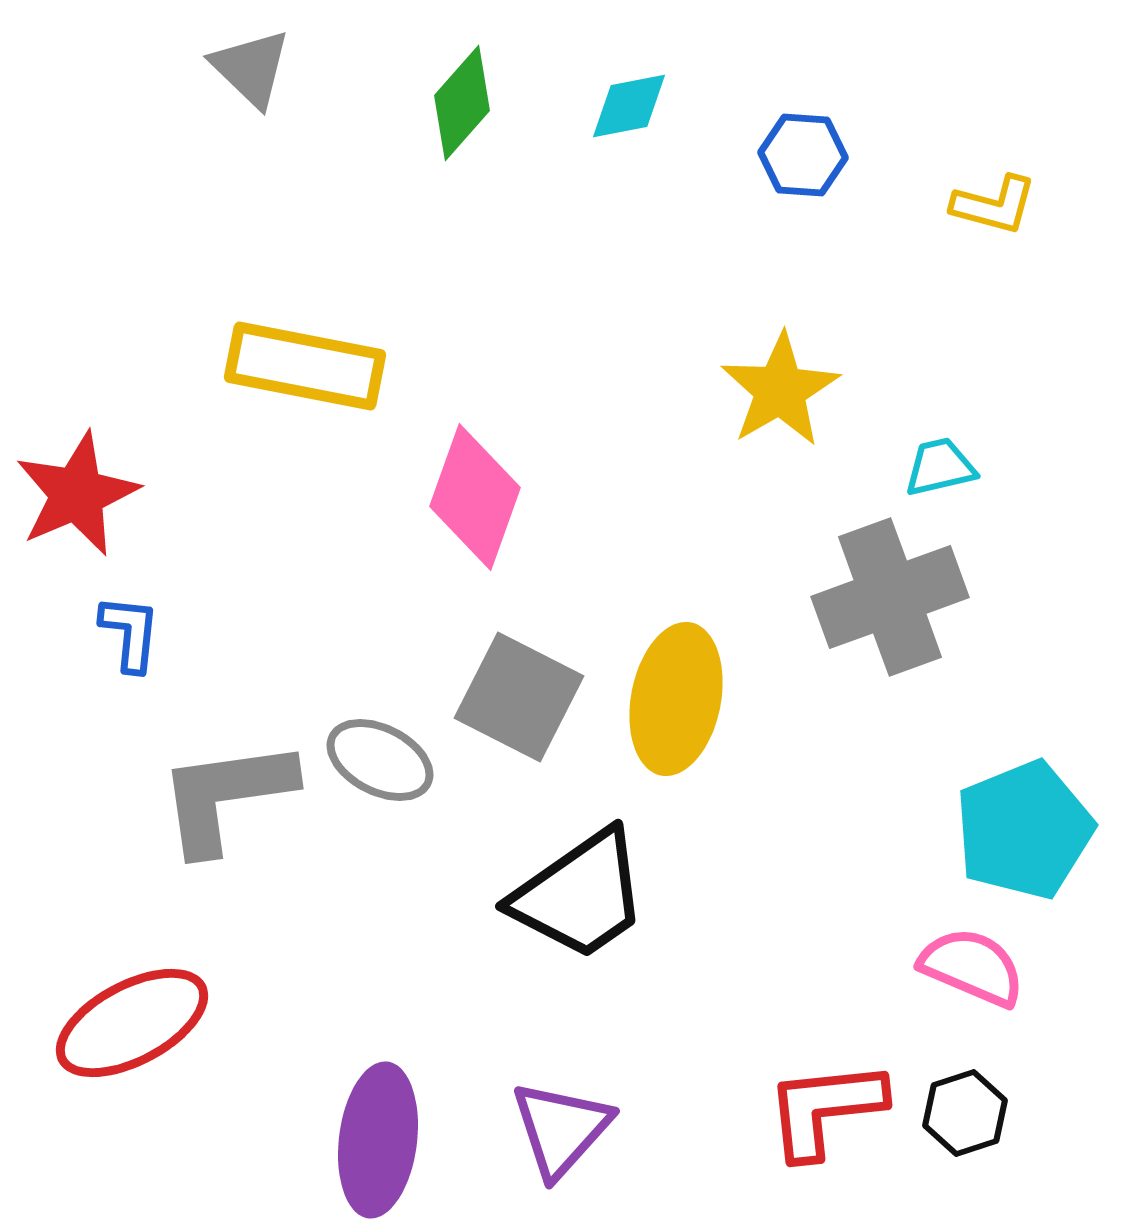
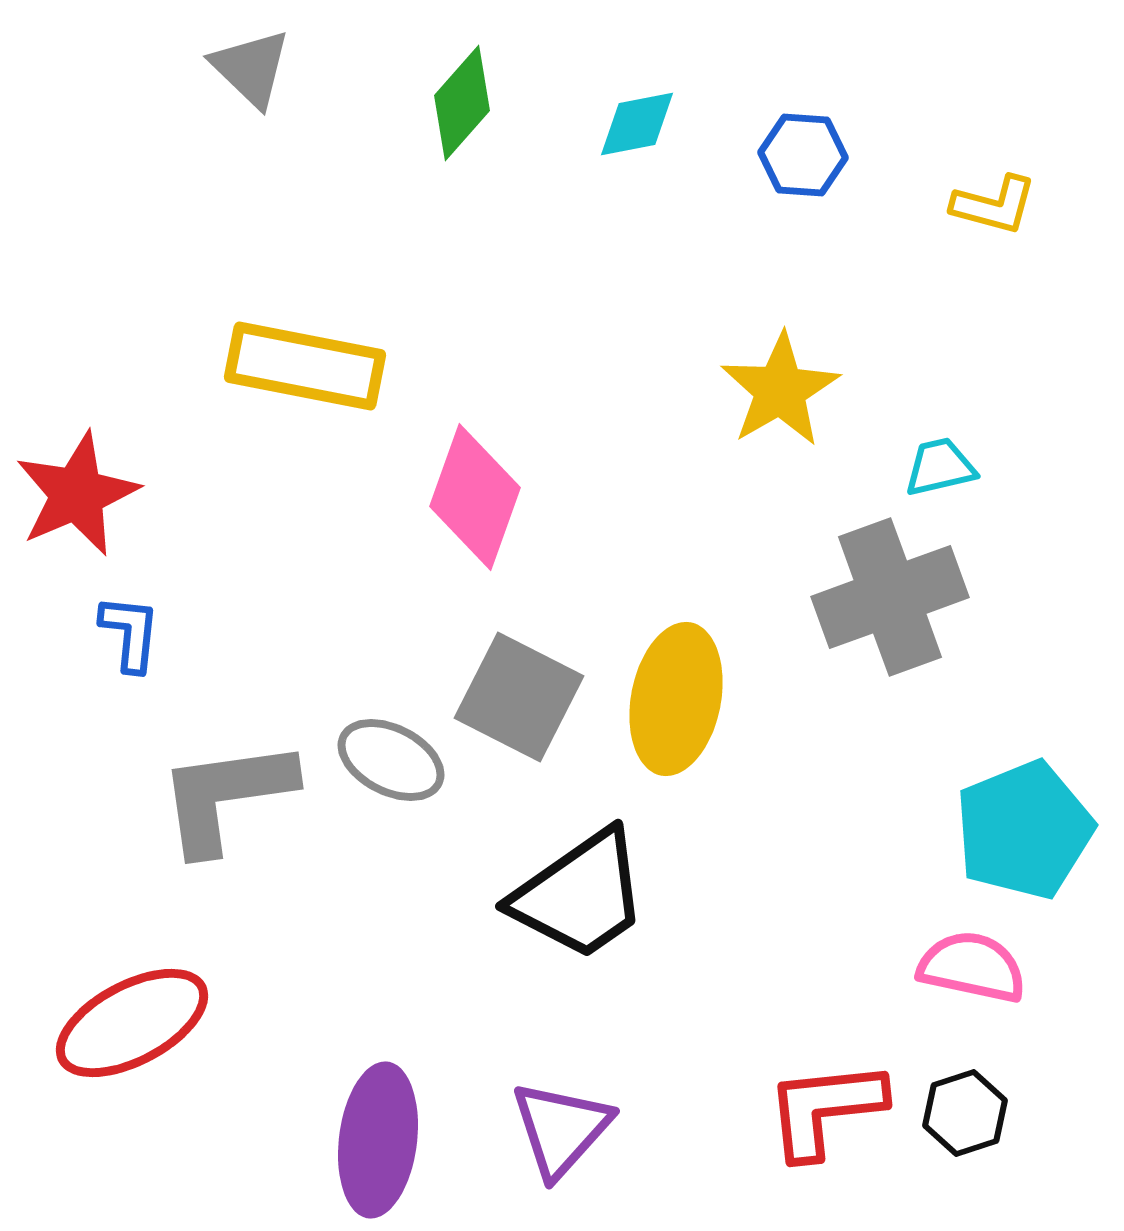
cyan diamond: moved 8 px right, 18 px down
gray ellipse: moved 11 px right
pink semicircle: rotated 11 degrees counterclockwise
